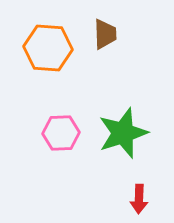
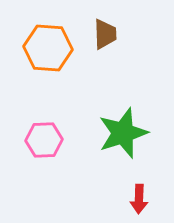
pink hexagon: moved 17 px left, 7 px down
